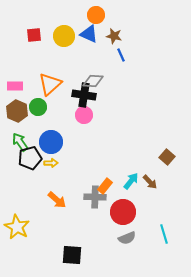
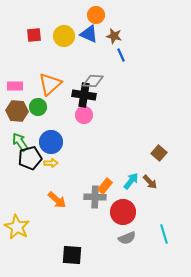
brown hexagon: rotated 20 degrees counterclockwise
brown square: moved 8 px left, 4 px up
